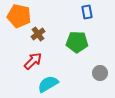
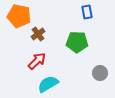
red arrow: moved 4 px right
